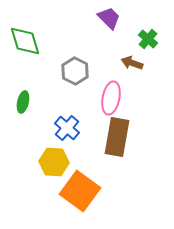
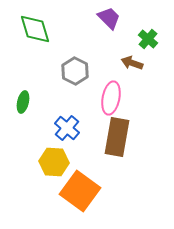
green diamond: moved 10 px right, 12 px up
